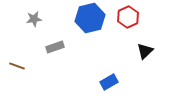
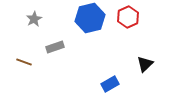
gray star: rotated 21 degrees counterclockwise
black triangle: moved 13 px down
brown line: moved 7 px right, 4 px up
blue rectangle: moved 1 px right, 2 px down
